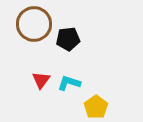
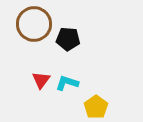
black pentagon: rotated 10 degrees clockwise
cyan L-shape: moved 2 px left
